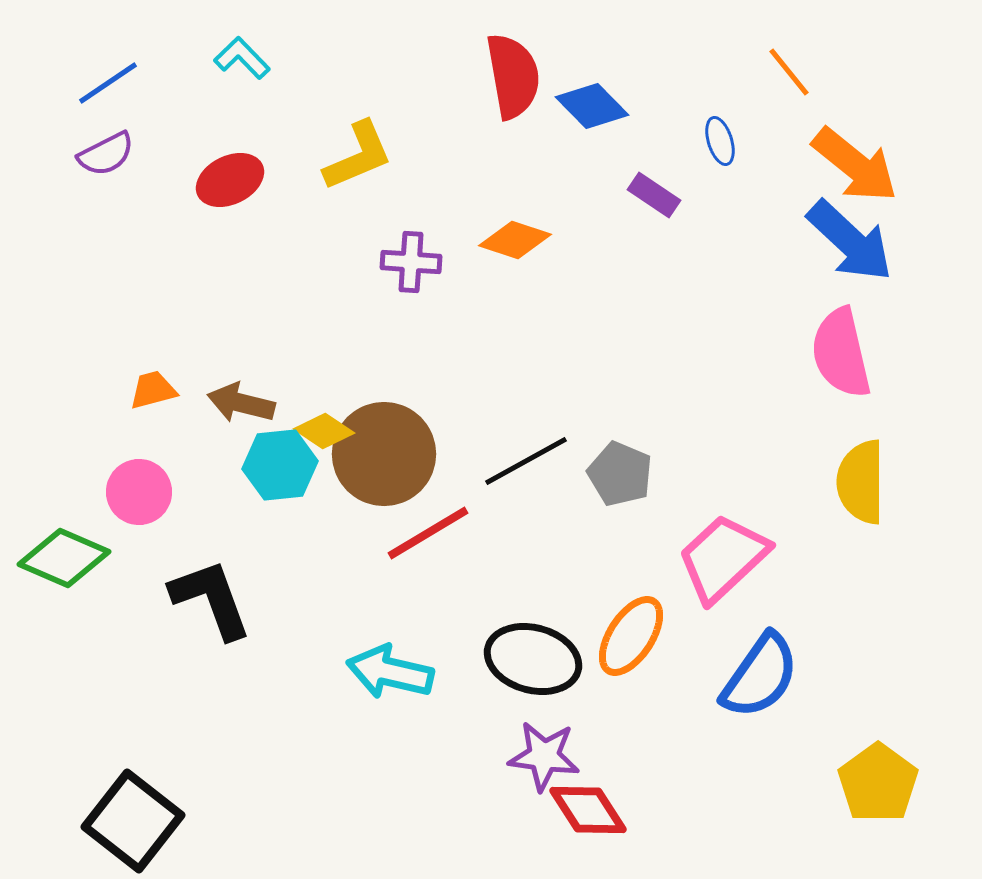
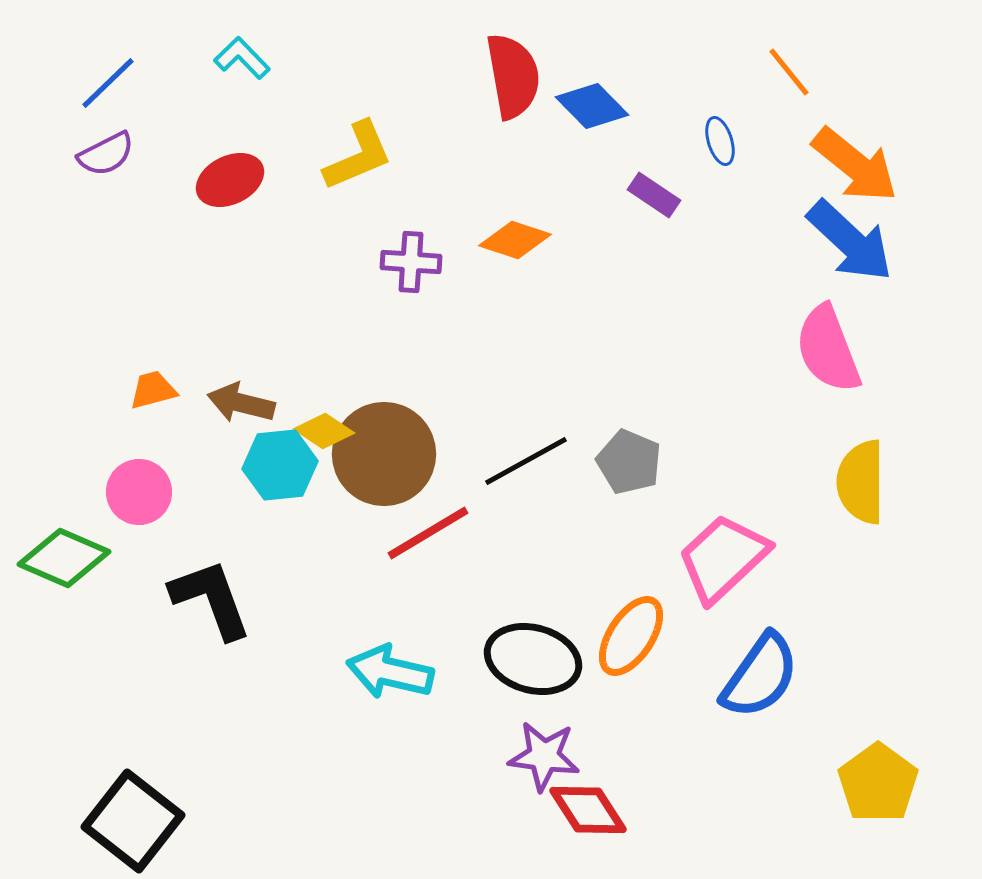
blue line: rotated 10 degrees counterclockwise
pink semicircle: moved 13 px left, 4 px up; rotated 8 degrees counterclockwise
gray pentagon: moved 9 px right, 12 px up
